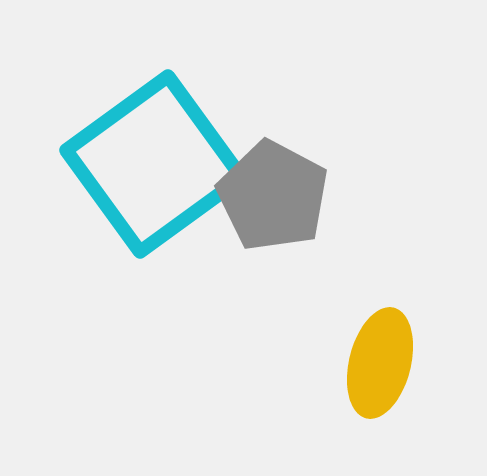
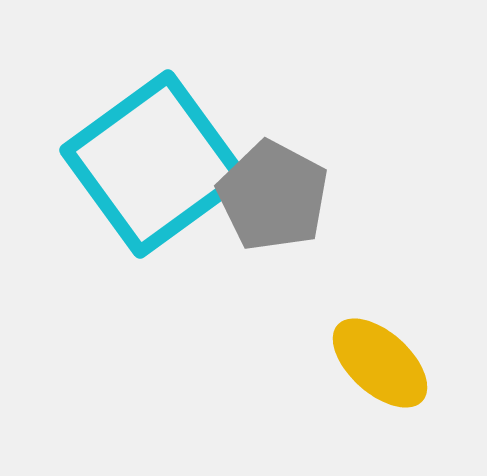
yellow ellipse: rotated 62 degrees counterclockwise
